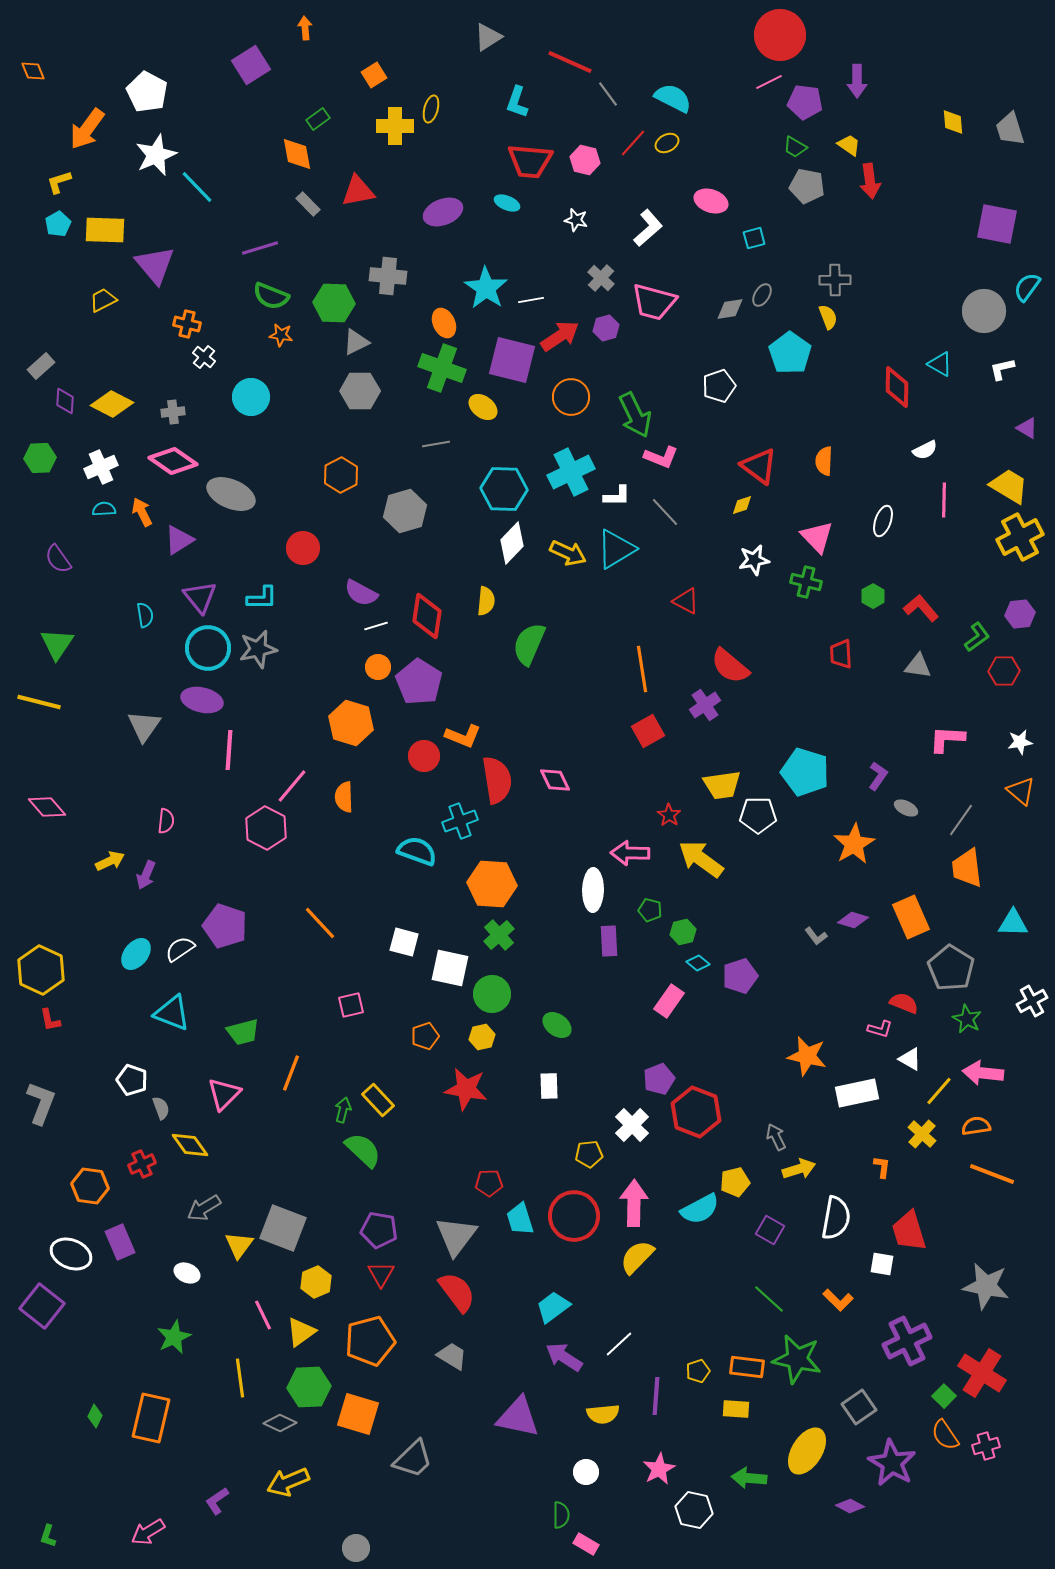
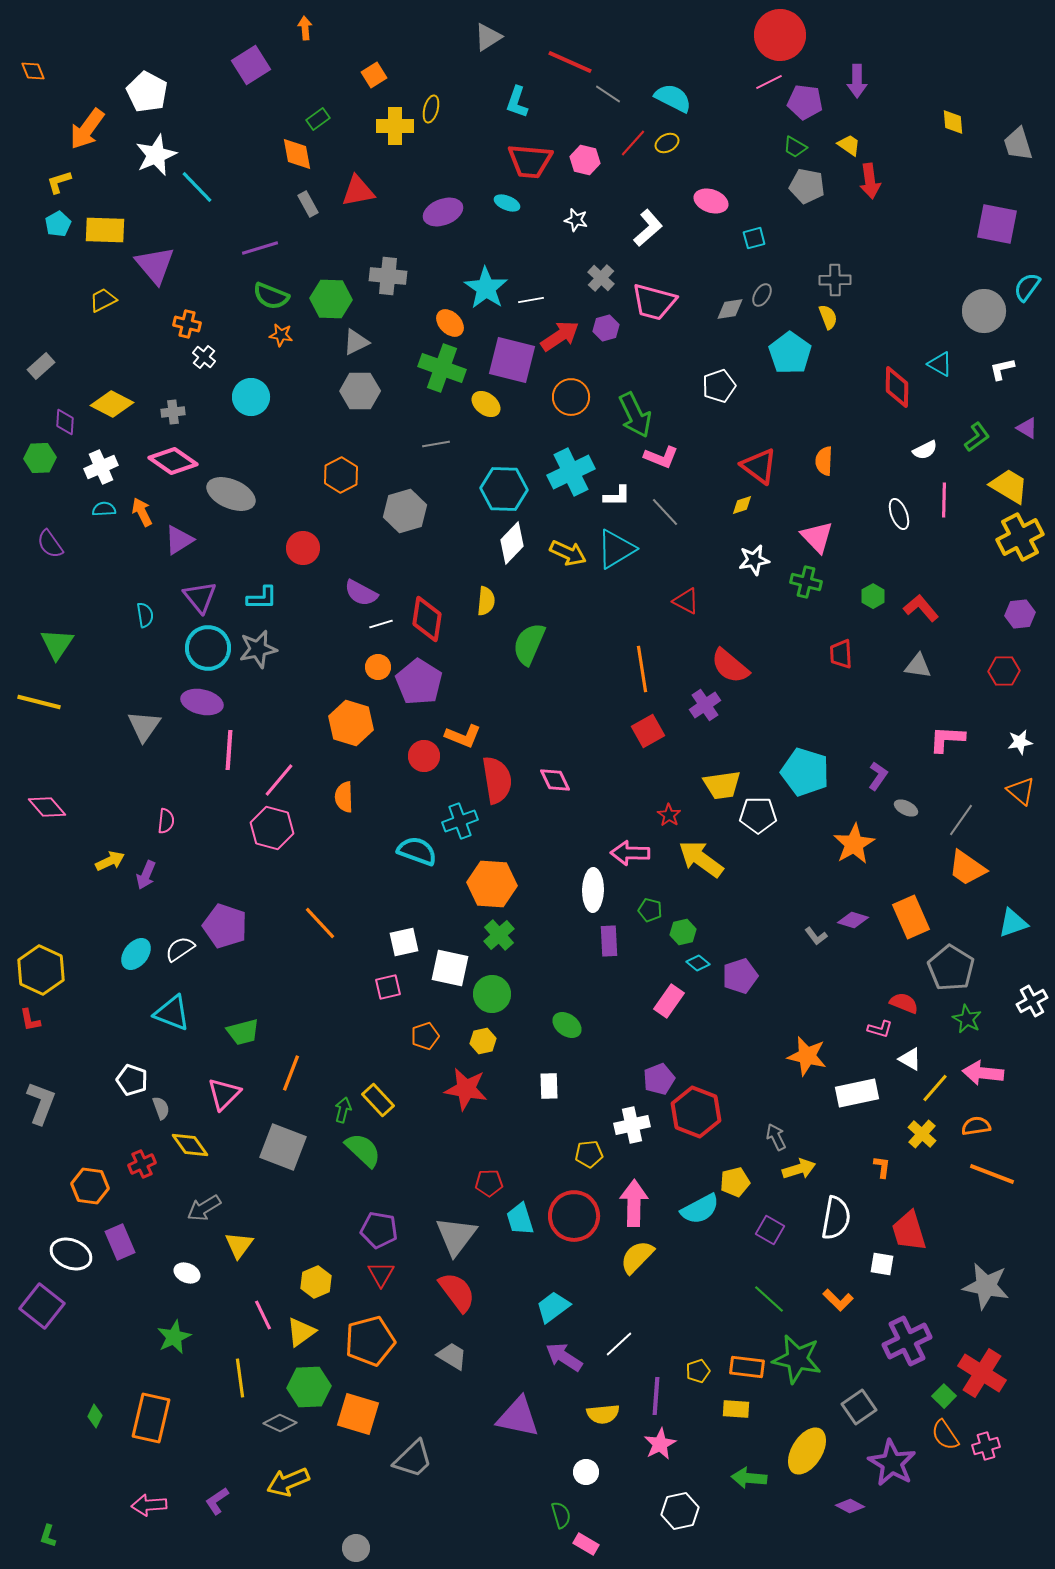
gray line at (608, 94): rotated 20 degrees counterclockwise
gray trapezoid at (1010, 129): moved 8 px right, 15 px down
gray rectangle at (308, 204): rotated 15 degrees clockwise
green hexagon at (334, 303): moved 3 px left, 4 px up
orange ellipse at (444, 323): moved 6 px right; rotated 20 degrees counterclockwise
purple diamond at (65, 401): moved 21 px down
yellow ellipse at (483, 407): moved 3 px right, 3 px up
white ellipse at (883, 521): moved 16 px right, 7 px up; rotated 40 degrees counterclockwise
purple semicircle at (58, 559): moved 8 px left, 15 px up
red diamond at (427, 616): moved 3 px down
white line at (376, 626): moved 5 px right, 2 px up
green L-shape at (977, 637): moved 200 px up
purple ellipse at (202, 700): moved 2 px down
pink line at (292, 786): moved 13 px left, 6 px up
pink hexagon at (266, 828): moved 6 px right; rotated 12 degrees counterclockwise
orange trapezoid at (967, 868): rotated 48 degrees counterclockwise
cyan triangle at (1013, 923): rotated 20 degrees counterclockwise
white square at (404, 942): rotated 28 degrees counterclockwise
pink square at (351, 1005): moved 37 px right, 18 px up
red L-shape at (50, 1020): moved 20 px left
green ellipse at (557, 1025): moved 10 px right
yellow hexagon at (482, 1037): moved 1 px right, 4 px down
yellow line at (939, 1091): moved 4 px left, 3 px up
white cross at (632, 1125): rotated 32 degrees clockwise
gray square at (283, 1228): moved 81 px up
pink star at (659, 1469): moved 1 px right, 25 px up
white hexagon at (694, 1510): moved 14 px left, 1 px down; rotated 24 degrees counterclockwise
green semicircle at (561, 1515): rotated 16 degrees counterclockwise
pink arrow at (148, 1532): moved 1 px right, 27 px up; rotated 28 degrees clockwise
